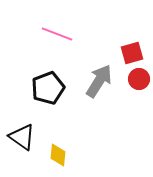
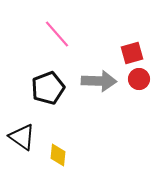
pink line: rotated 28 degrees clockwise
gray arrow: rotated 60 degrees clockwise
